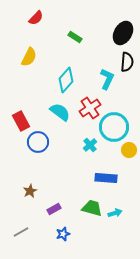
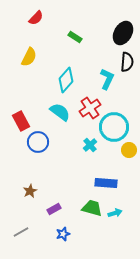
blue rectangle: moved 5 px down
